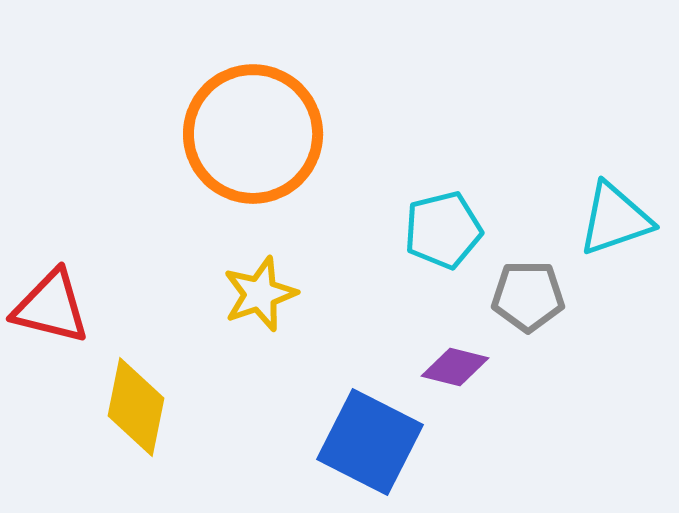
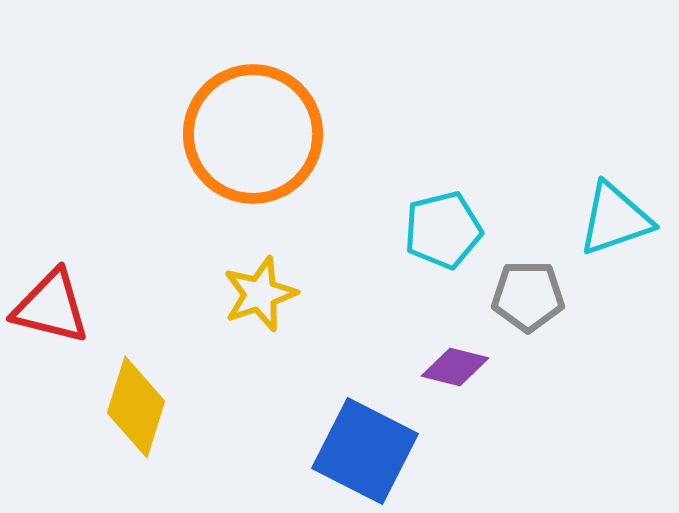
yellow diamond: rotated 6 degrees clockwise
blue square: moved 5 px left, 9 px down
